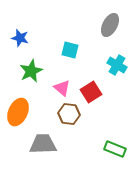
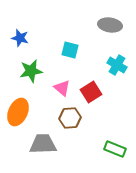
gray ellipse: rotated 70 degrees clockwise
green star: rotated 15 degrees clockwise
brown hexagon: moved 1 px right, 4 px down; rotated 10 degrees counterclockwise
